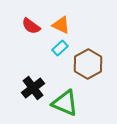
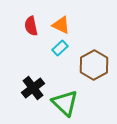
red semicircle: rotated 42 degrees clockwise
brown hexagon: moved 6 px right, 1 px down
green triangle: rotated 20 degrees clockwise
